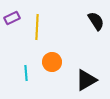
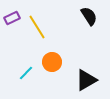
black semicircle: moved 7 px left, 5 px up
yellow line: rotated 35 degrees counterclockwise
cyan line: rotated 49 degrees clockwise
